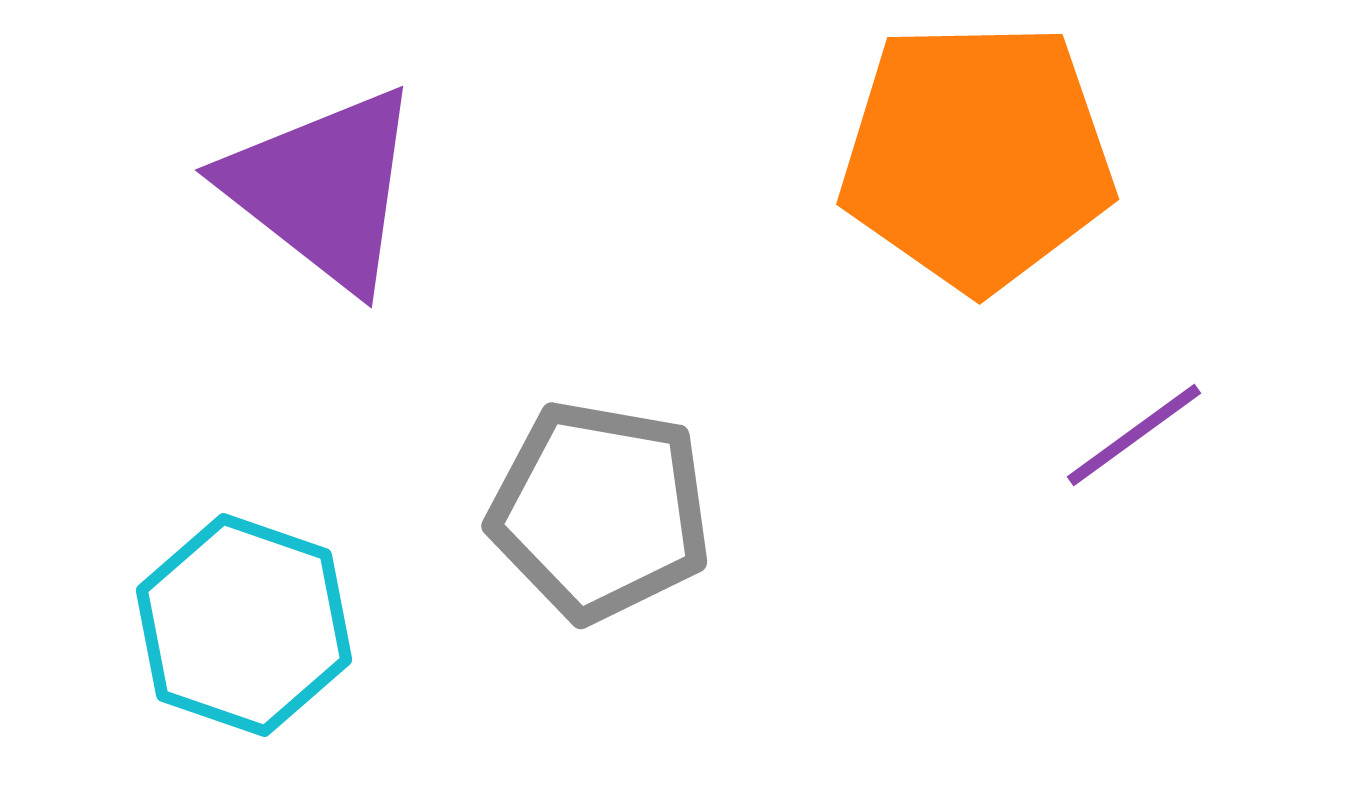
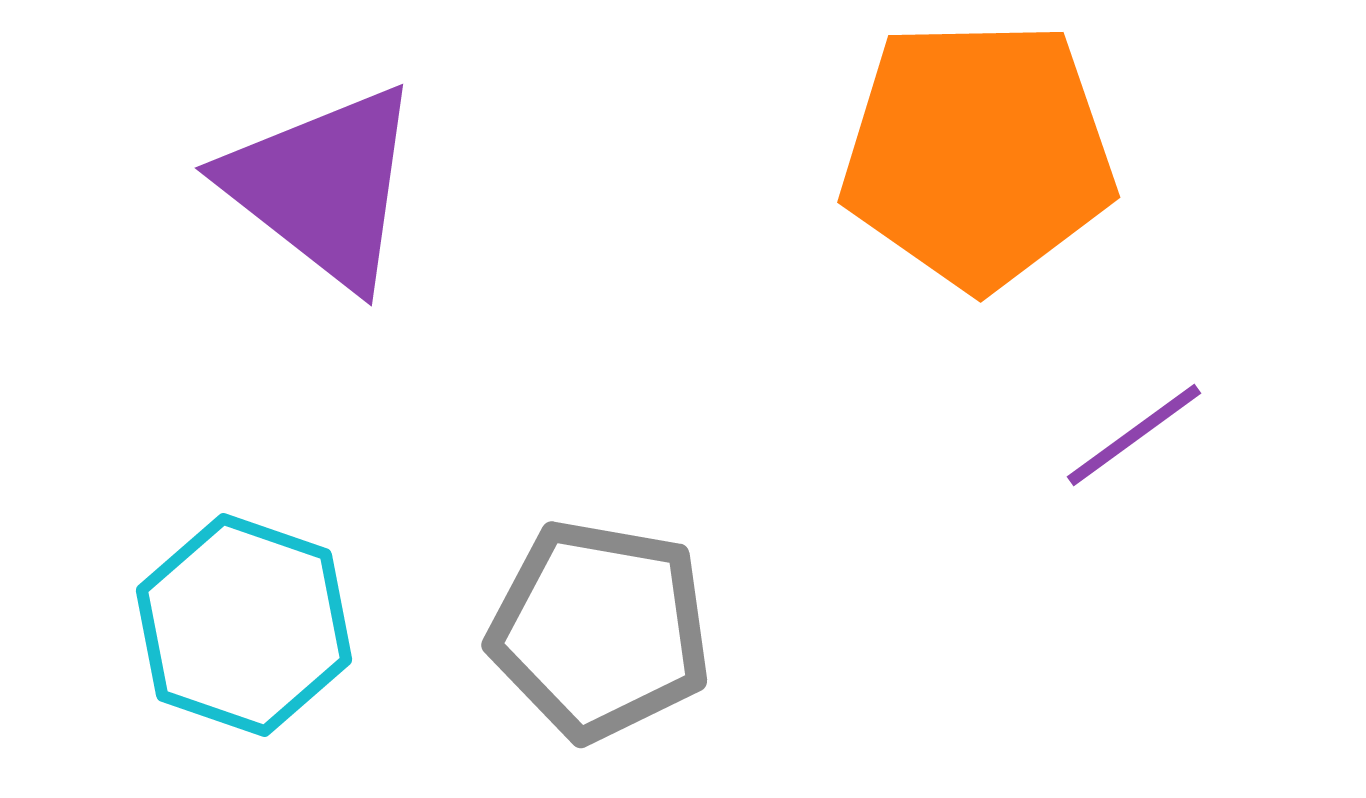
orange pentagon: moved 1 px right, 2 px up
purple triangle: moved 2 px up
gray pentagon: moved 119 px down
